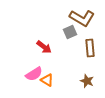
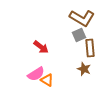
gray square: moved 9 px right, 3 px down
red arrow: moved 3 px left
pink semicircle: moved 2 px right
brown star: moved 3 px left, 12 px up
